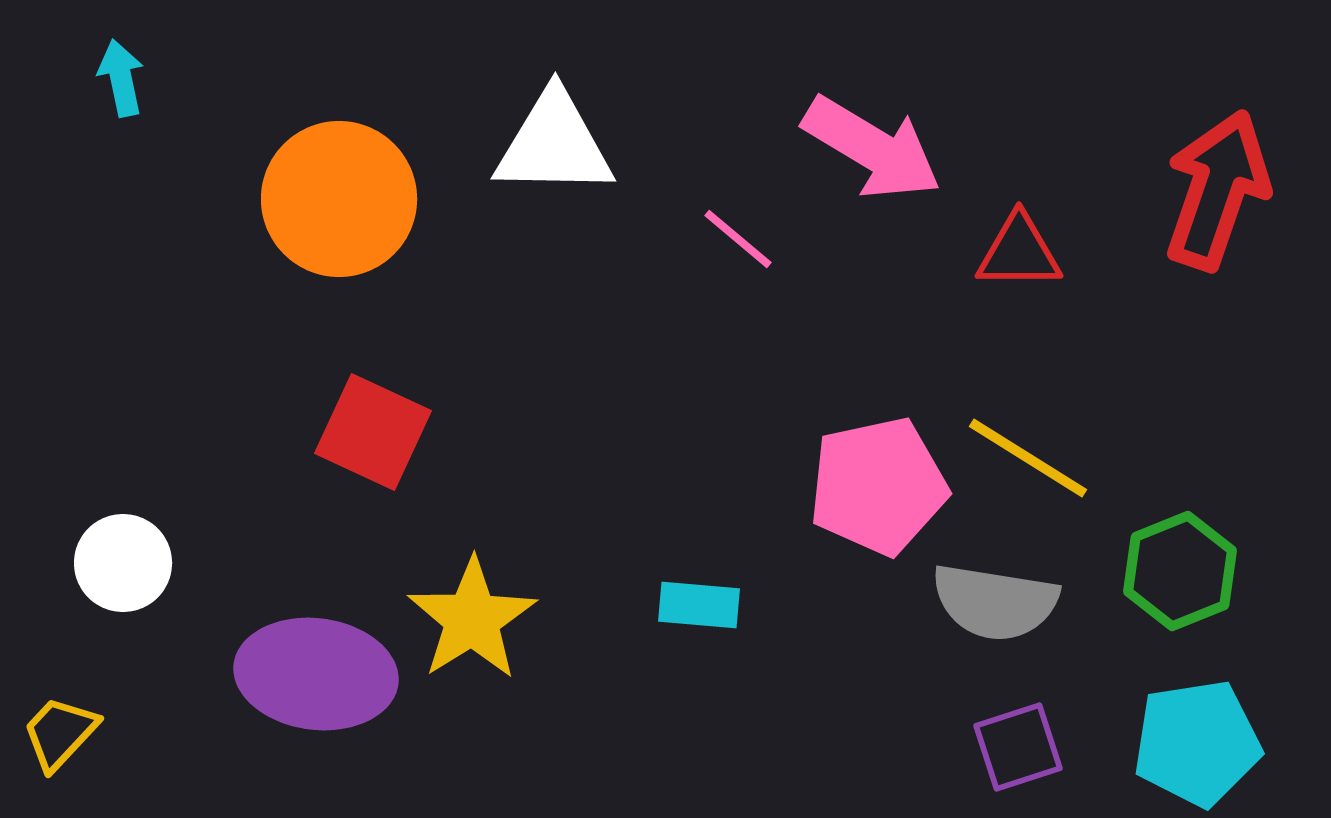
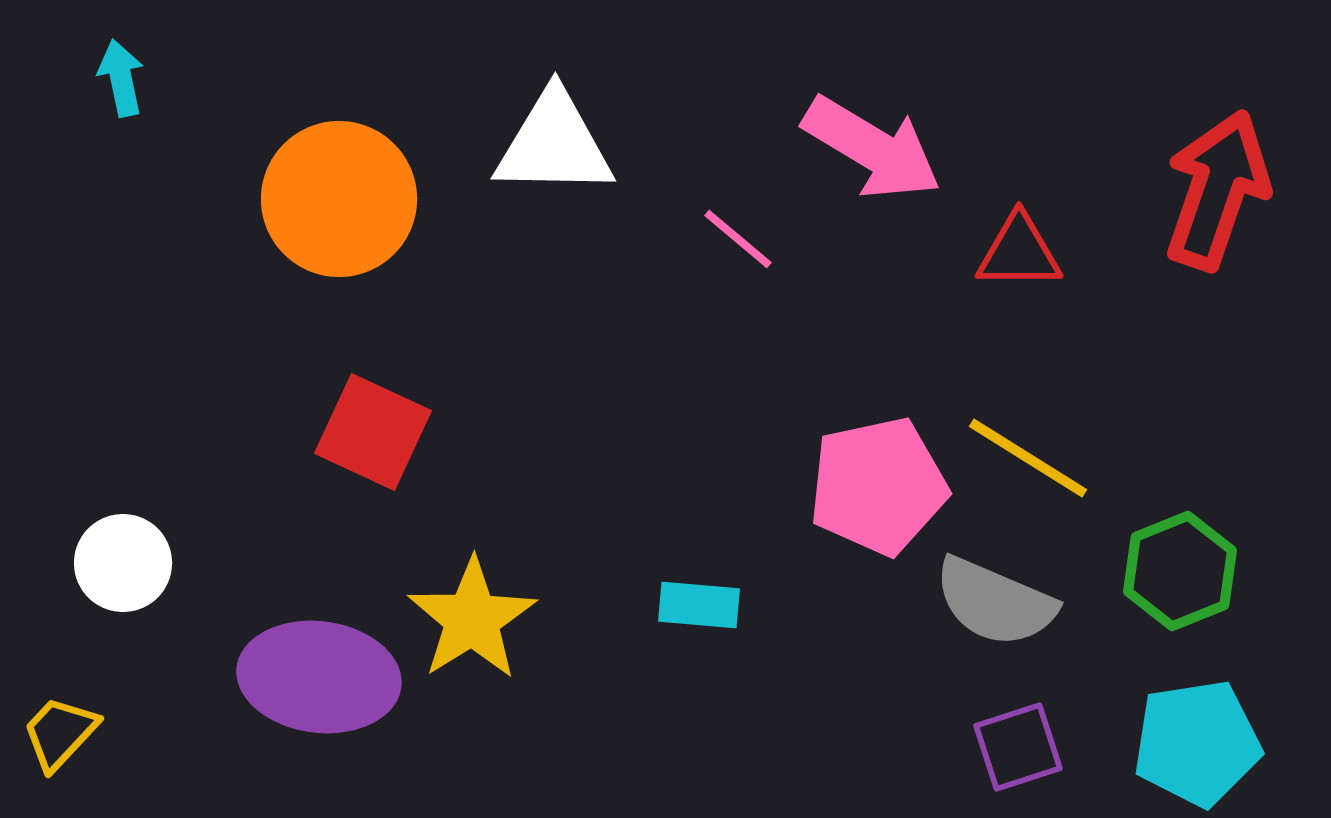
gray semicircle: rotated 14 degrees clockwise
purple ellipse: moved 3 px right, 3 px down
